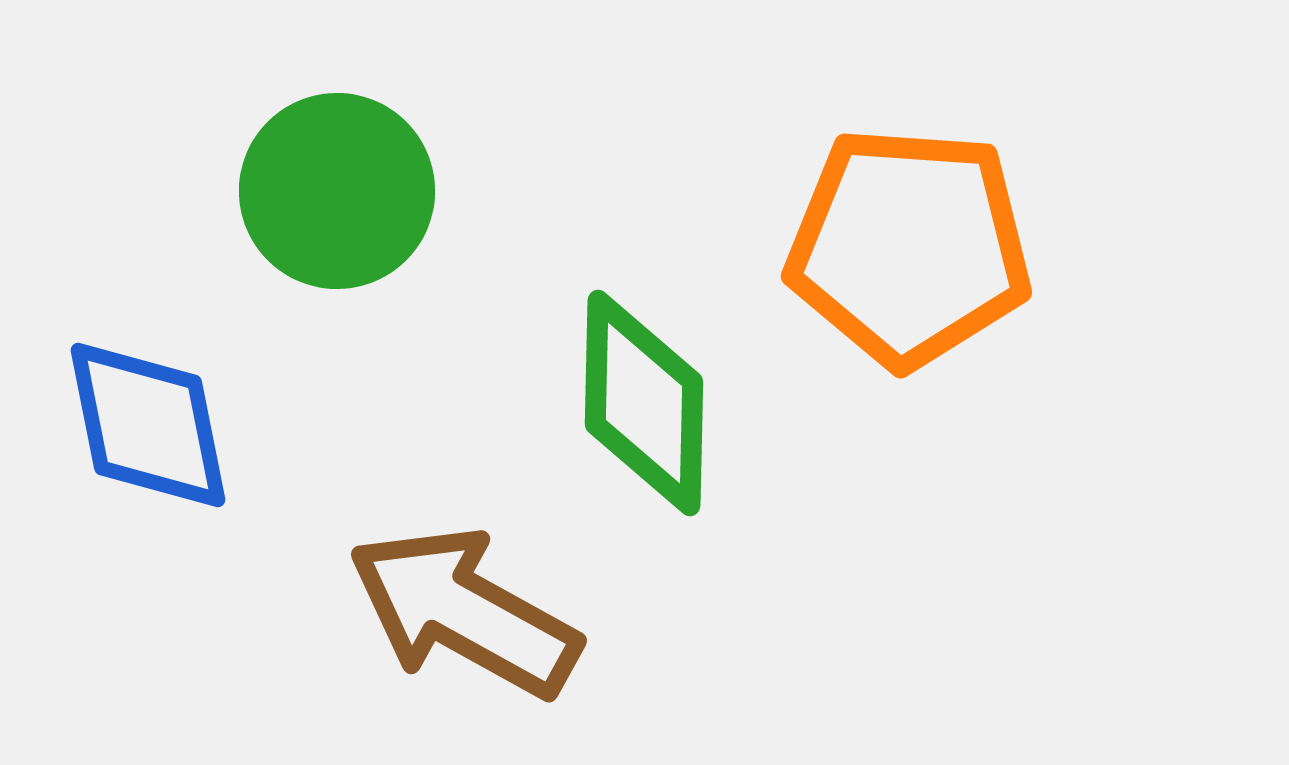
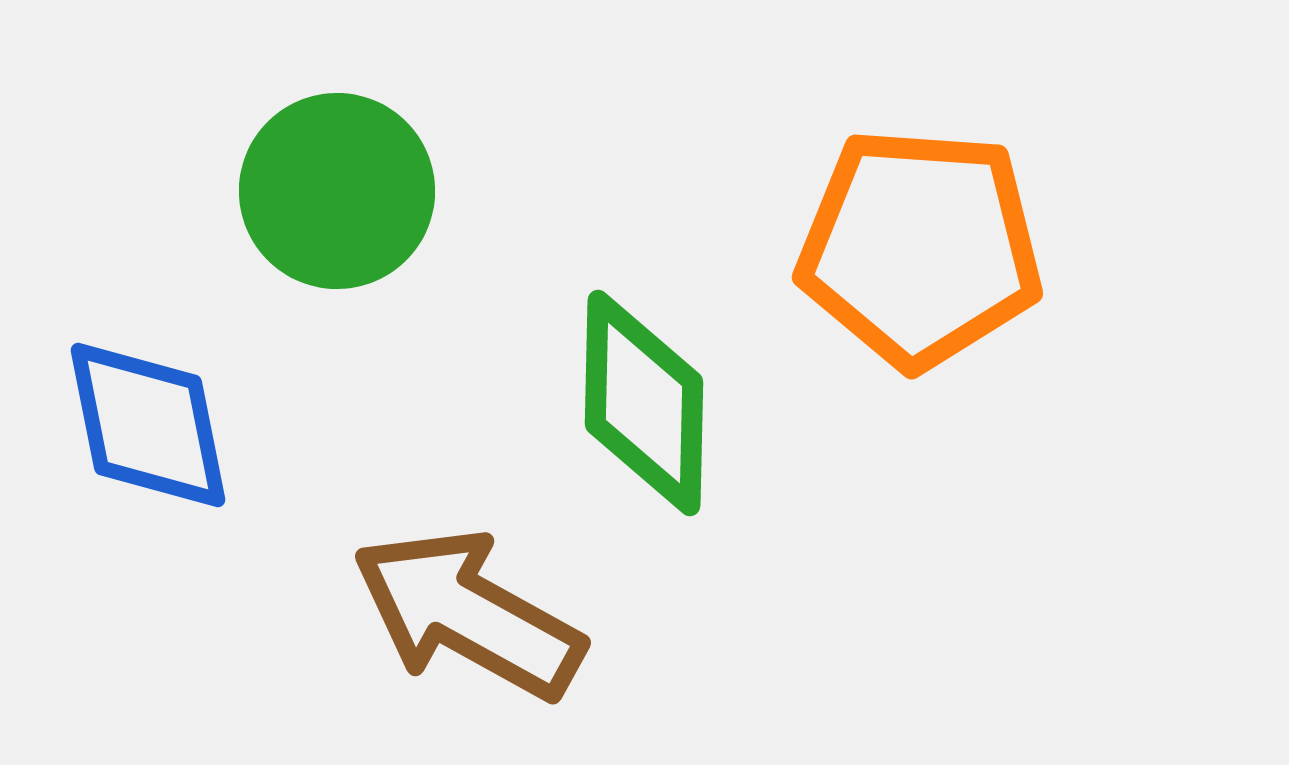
orange pentagon: moved 11 px right, 1 px down
brown arrow: moved 4 px right, 2 px down
